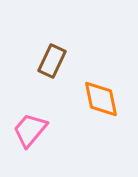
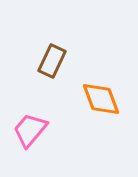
orange diamond: rotated 9 degrees counterclockwise
